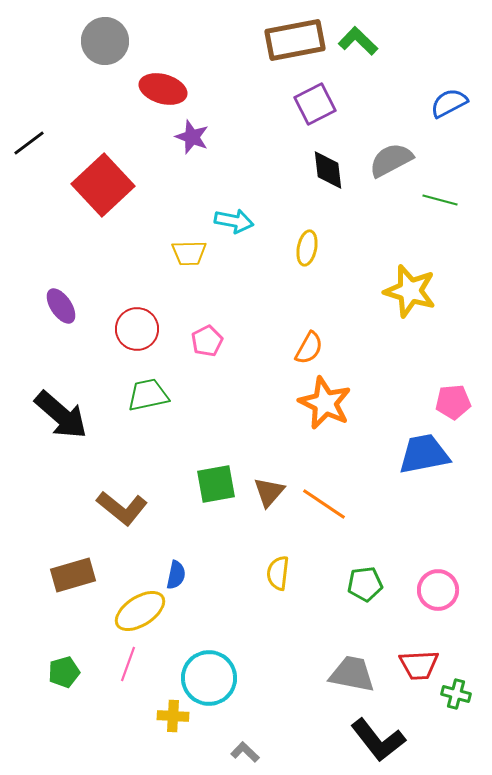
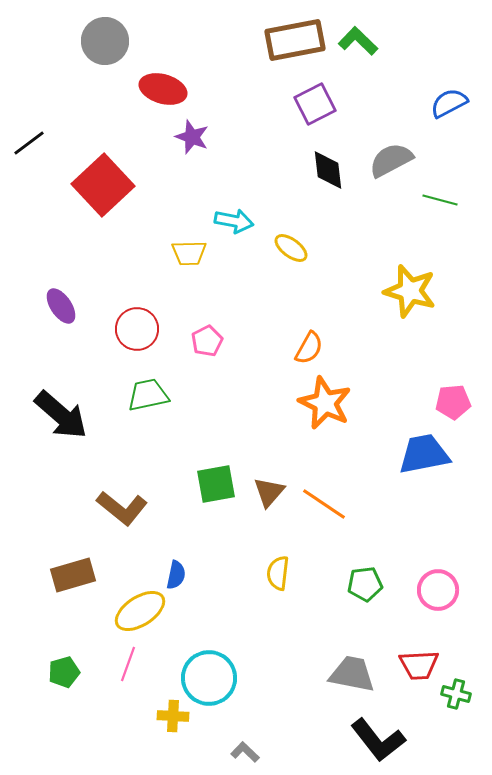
yellow ellipse at (307, 248): moved 16 px left; rotated 64 degrees counterclockwise
